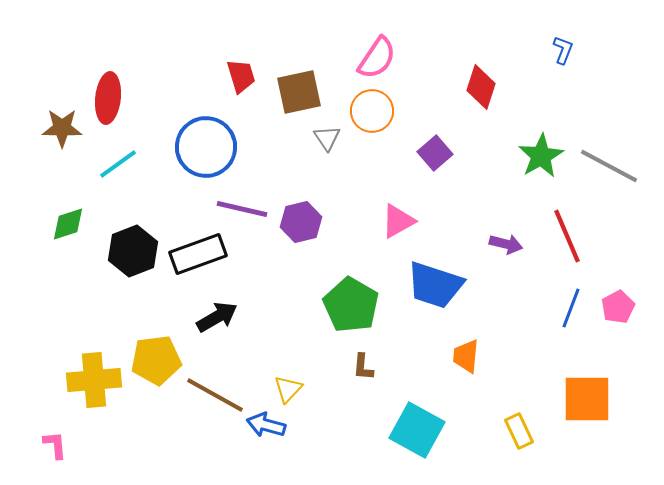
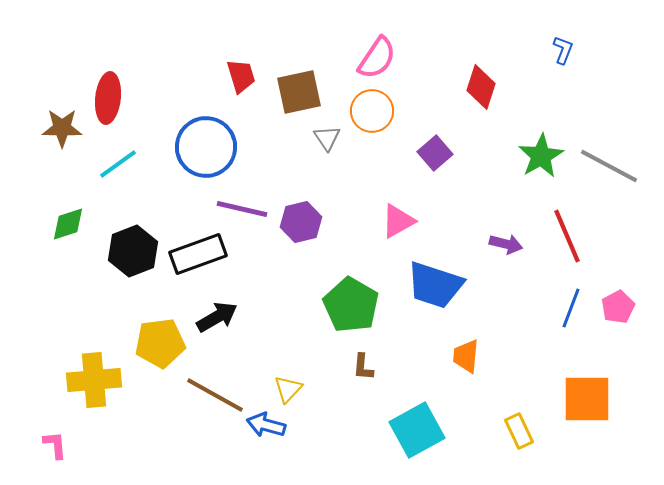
yellow pentagon: moved 4 px right, 17 px up
cyan square: rotated 32 degrees clockwise
